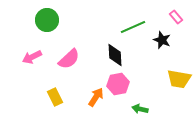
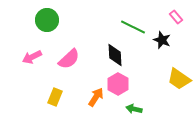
green line: rotated 50 degrees clockwise
yellow trapezoid: rotated 25 degrees clockwise
pink hexagon: rotated 20 degrees counterclockwise
yellow rectangle: rotated 48 degrees clockwise
green arrow: moved 6 px left
